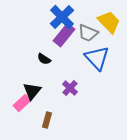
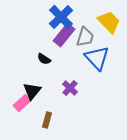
blue cross: moved 1 px left
gray trapezoid: moved 3 px left, 4 px down; rotated 95 degrees counterclockwise
